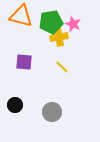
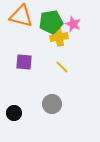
black circle: moved 1 px left, 8 px down
gray circle: moved 8 px up
